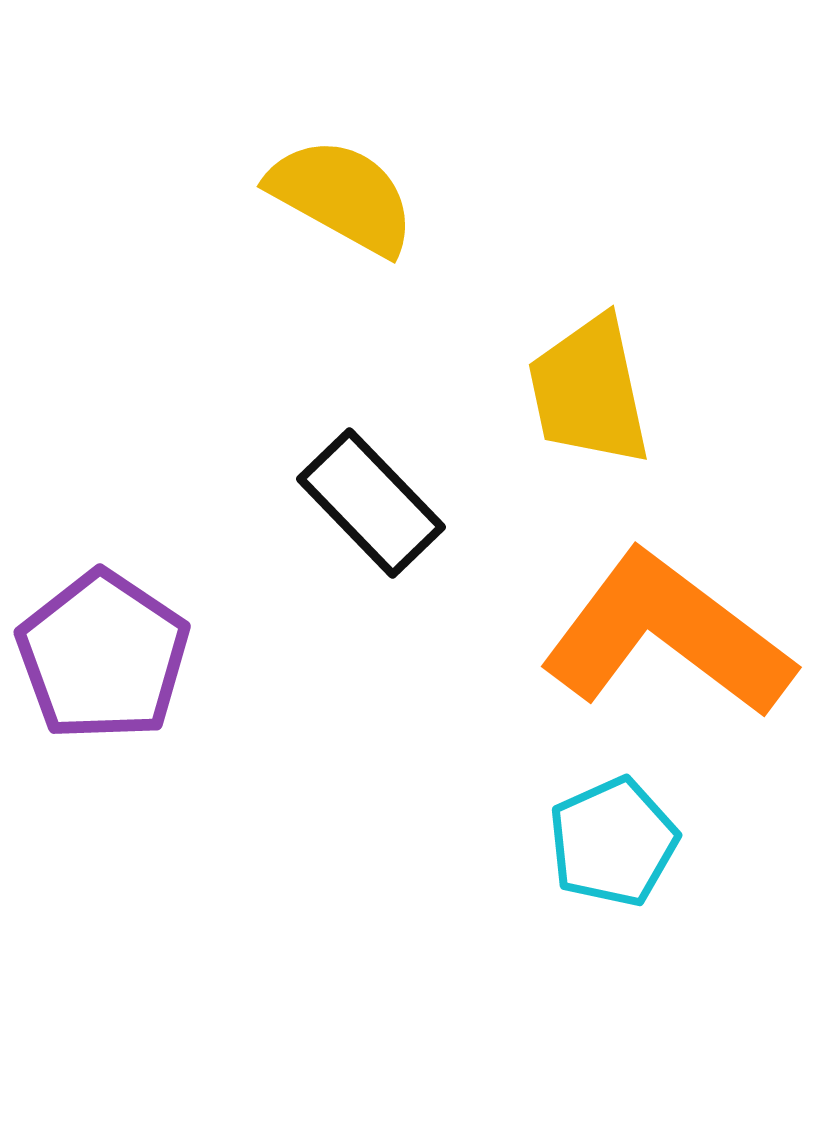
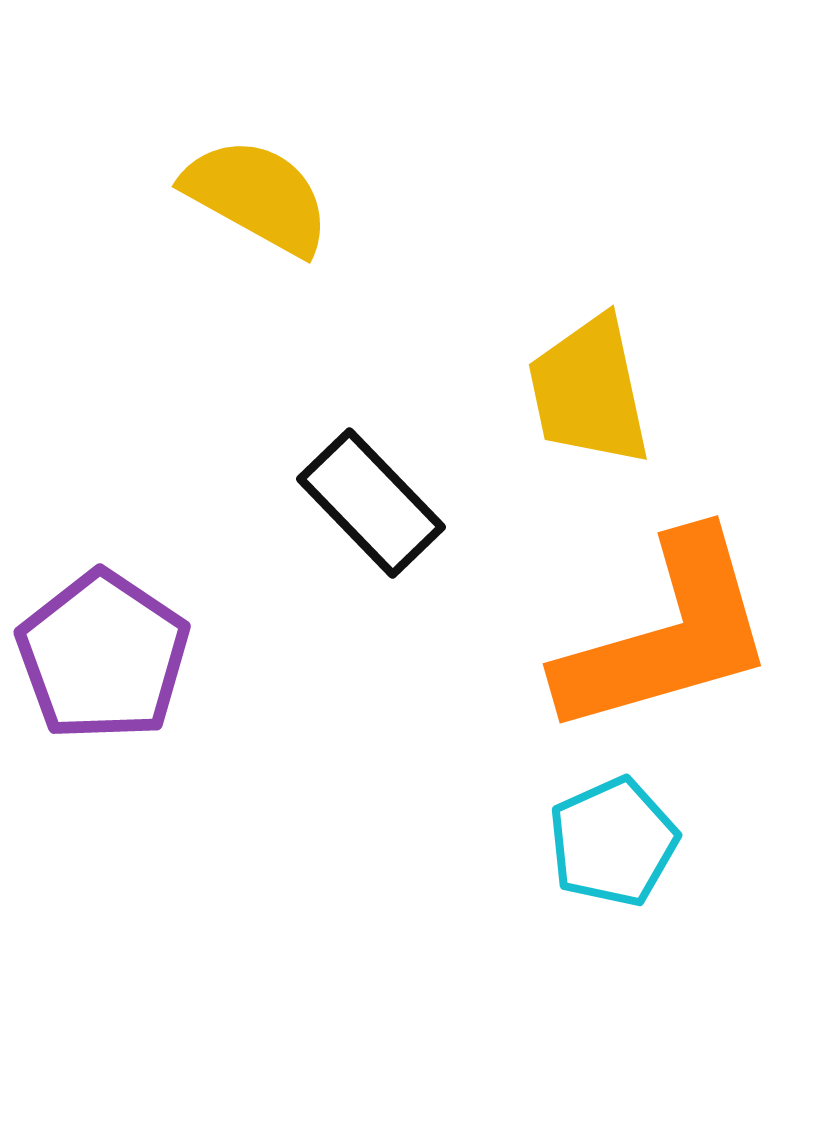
yellow semicircle: moved 85 px left
orange L-shape: rotated 127 degrees clockwise
